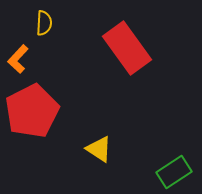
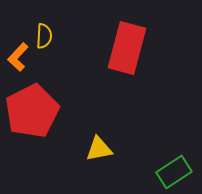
yellow semicircle: moved 13 px down
red rectangle: rotated 51 degrees clockwise
orange L-shape: moved 2 px up
yellow triangle: rotated 44 degrees counterclockwise
